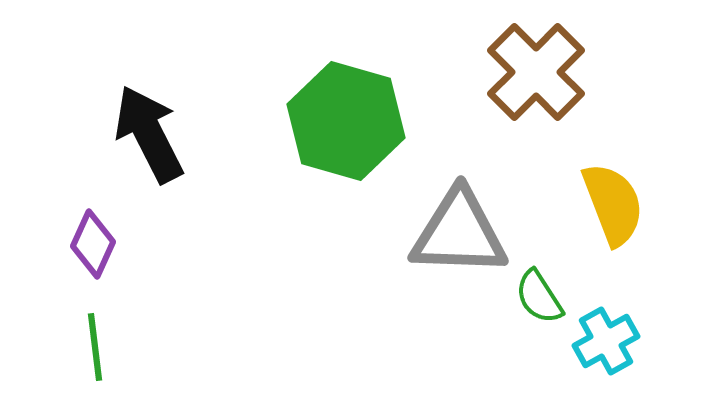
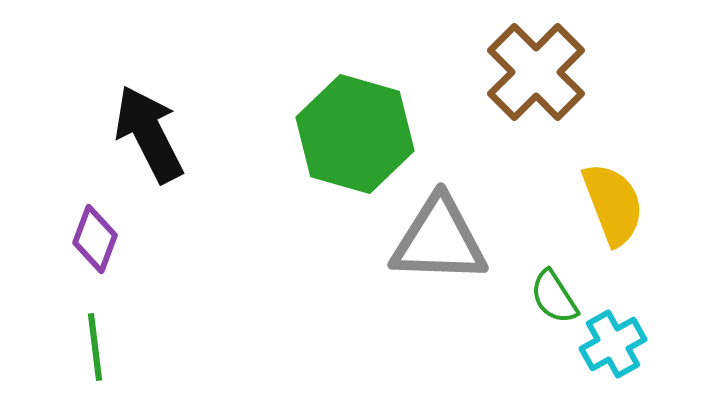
green hexagon: moved 9 px right, 13 px down
gray triangle: moved 20 px left, 7 px down
purple diamond: moved 2 px right, 5 px up; rotated 4 degrees counterclockwise
green semicircle: moved 15 px right
cyan cross: moved 7 px right, 3 px down
